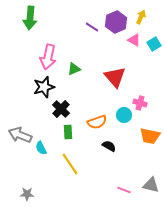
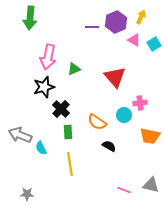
purple line: rotated 32 degrees counterclockwise
pink cross: rotated 24 degrees counterclockwise
orange semicircle: rotated 54 degrees clockwise
yellow line: rotated 25 degrees clockwise
